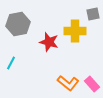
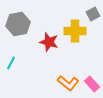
gray square: rotated 16 degrees counterclockwise
